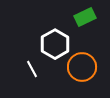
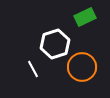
white hexagon: rotated 12 degrees clockwise
white line: moved 1 px right
